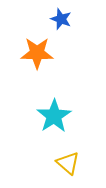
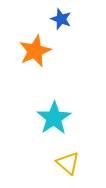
orange star: moved 2 px left, 2 px up; rotated 24 degrees counterclockwise
cyan star: moved 2 px down
